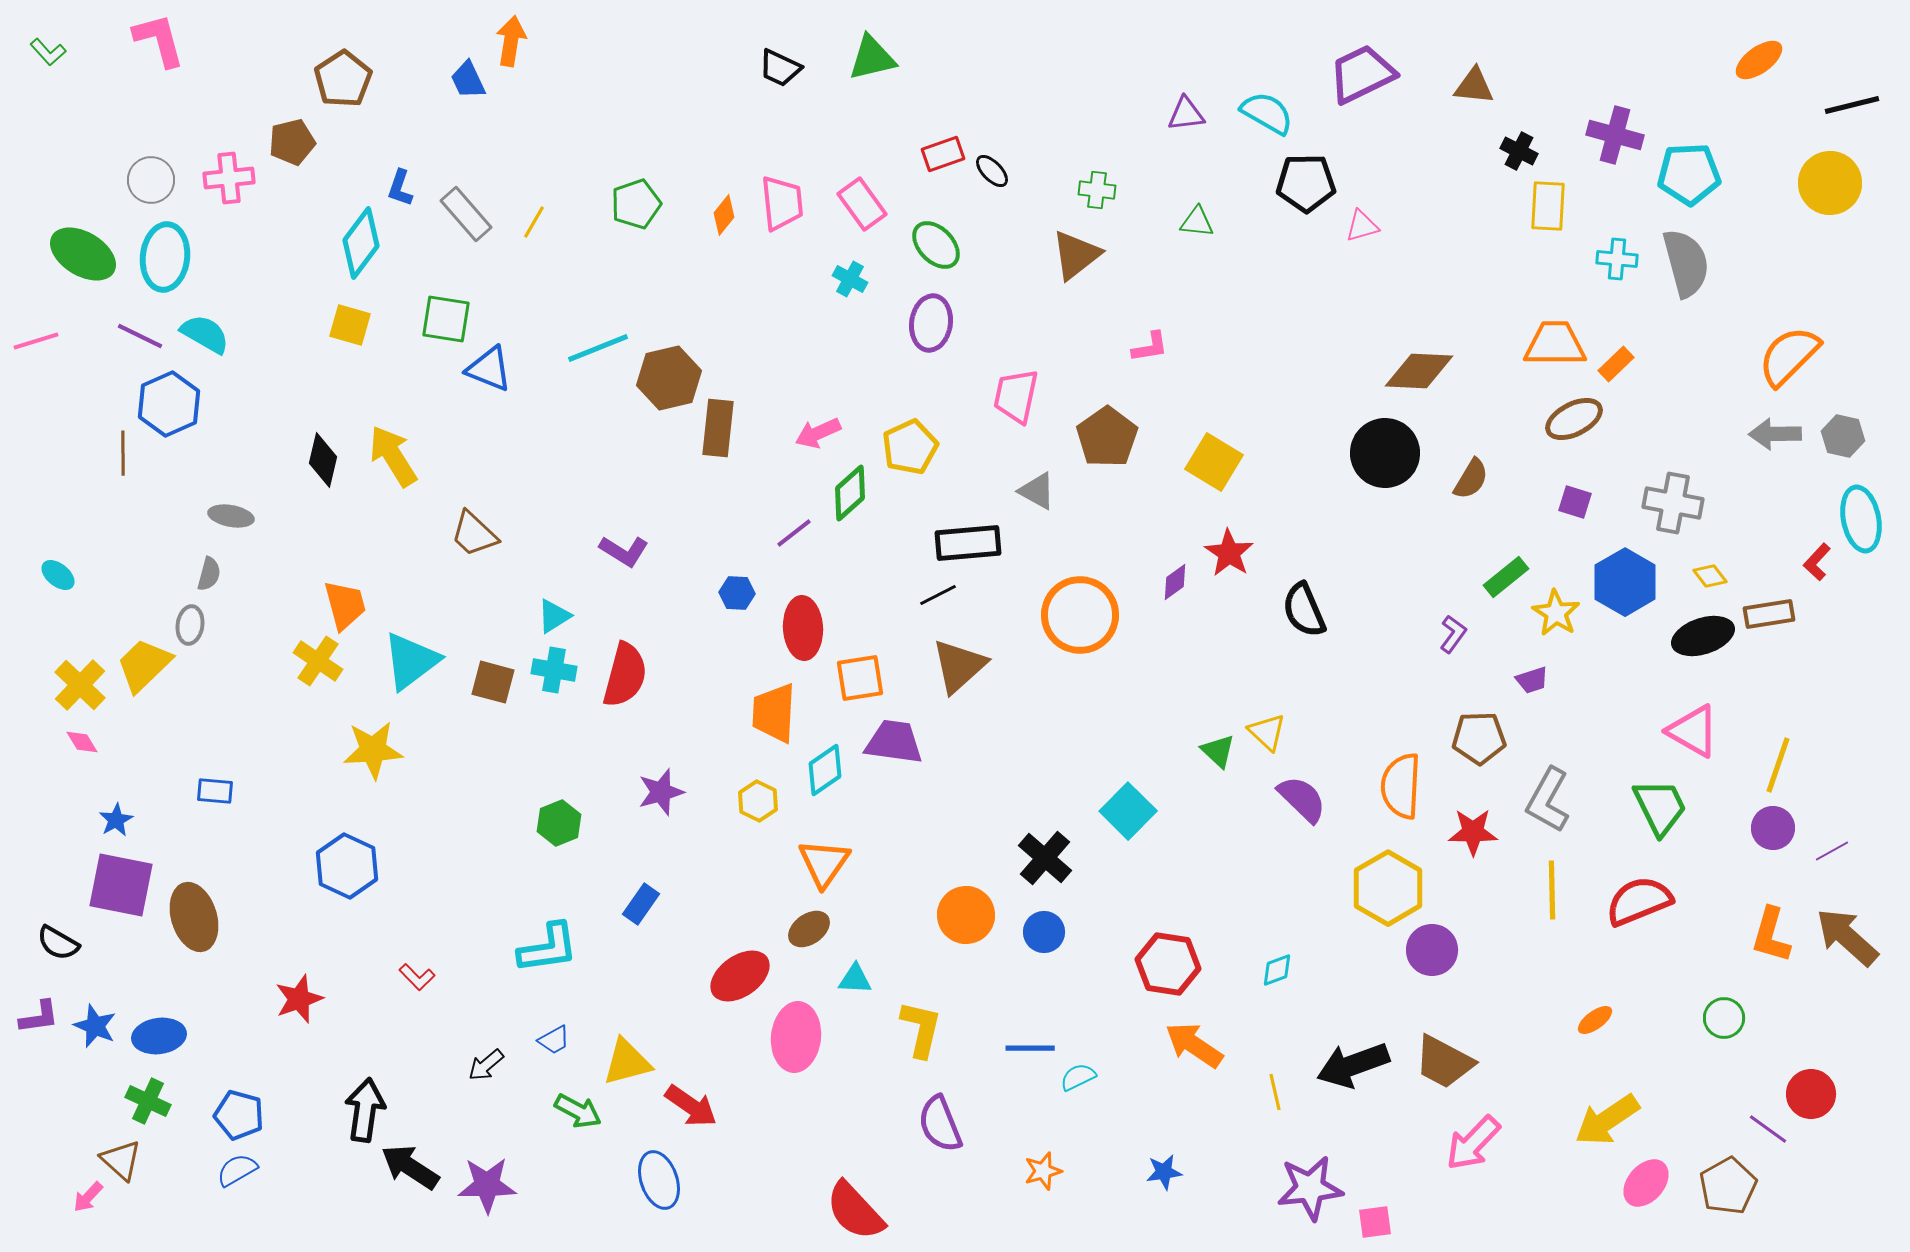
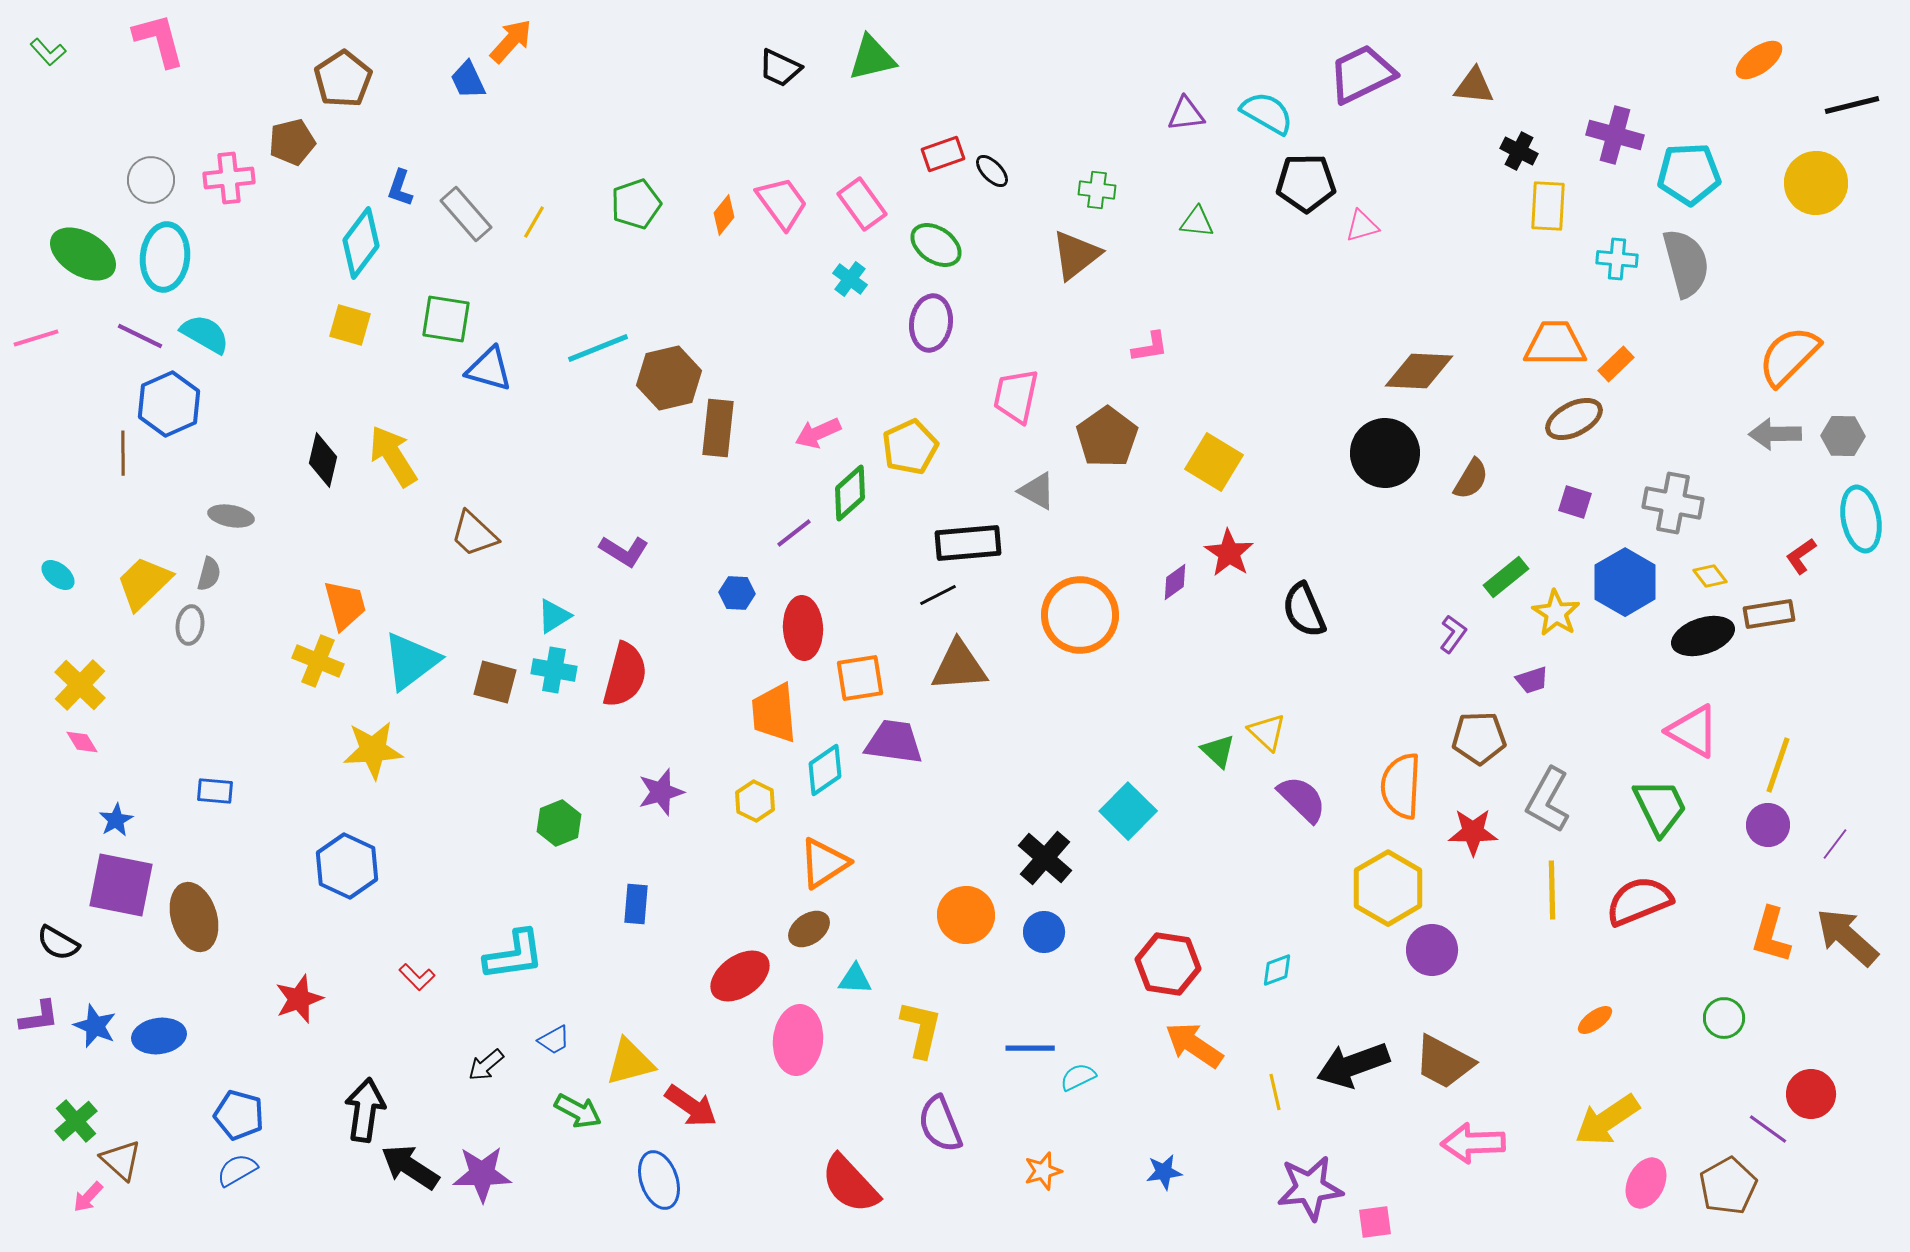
orange arrow at (511, 41): rotated 33 degrees clockwise
yellow circle at (1830, 183): moved 14 px left
pink trapezoid at (782, 203): rotated 30 degrees counterclockwise
green ellipse at (936, 245): rotated 12 degrees counterclockwise
cyan cross at (850, 279): rotated 8 degrees clockwise
pink line at (36, 341): moved 3 px up
blue triangle at (489, 369): rotated 6 degrees counterclockwise
gray hexagon at (1843, 436): rotated 12 degrees counterclockwise
red L-shape at (1817, 562): moved 16 px left, 6 px up; rotated 12 degrees clockwise
yellow cross at (318, 661): rotated 12 degrees counterclockwise
yellow trapezoid at (144, 665): moved 82 px up
brown triangle at (959, 666): rotated 38 degrees clockwise
brown square at (493, 682): moved 2 px right
orange trapezoid at (774, 713): rotated 8 degrees counterclockwise
yellow hexagon at (758, 801): moved 3 px left
purple circle at (1773, 828): moved 5 px left, 3 px up
purple line at (1832, 851): moved 3 px right, 7 px up; rotated 24 degrees counterclockwise
orange triangle at (824, 863): rotated 22 degrees clockwise
blue rectangle at (641, 904): moved 5 px left; rotated 30 degrees counterclockwise
cyan L-shape at (548, 948): moved 34 px left, 7 px down
pink ellipse at (796, 1037): moved 2 px right, 3 px down
yellow triangle at (627, 1062): moved 3 px right
green cross at (148, 1101): moved 72 px left, 20 px down; rotated 24 degrees clockwise
pink arrow at (1473, 1143): rotated 44 degrees clockwise
pink ellipse at (1646, 1183): rotated 15 degrees counterclockwise
purple star at (487, 1185): moved 5 px left, 11 px up
red semicircle at (855, 1211): moved 5 px left, 27 px up
